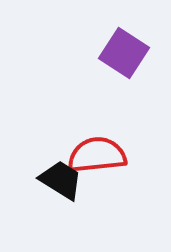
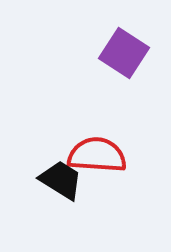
red semicircle: rotated 10 degrees clockwise
